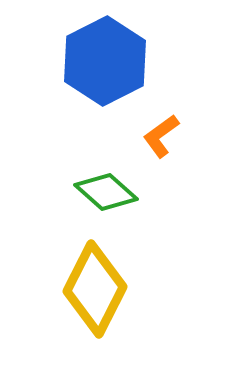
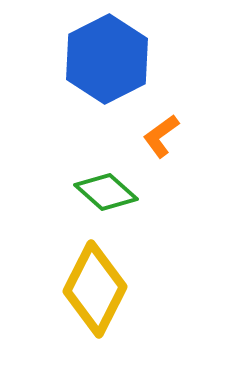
blue hexagon: moved 2 px right, 2 px up
